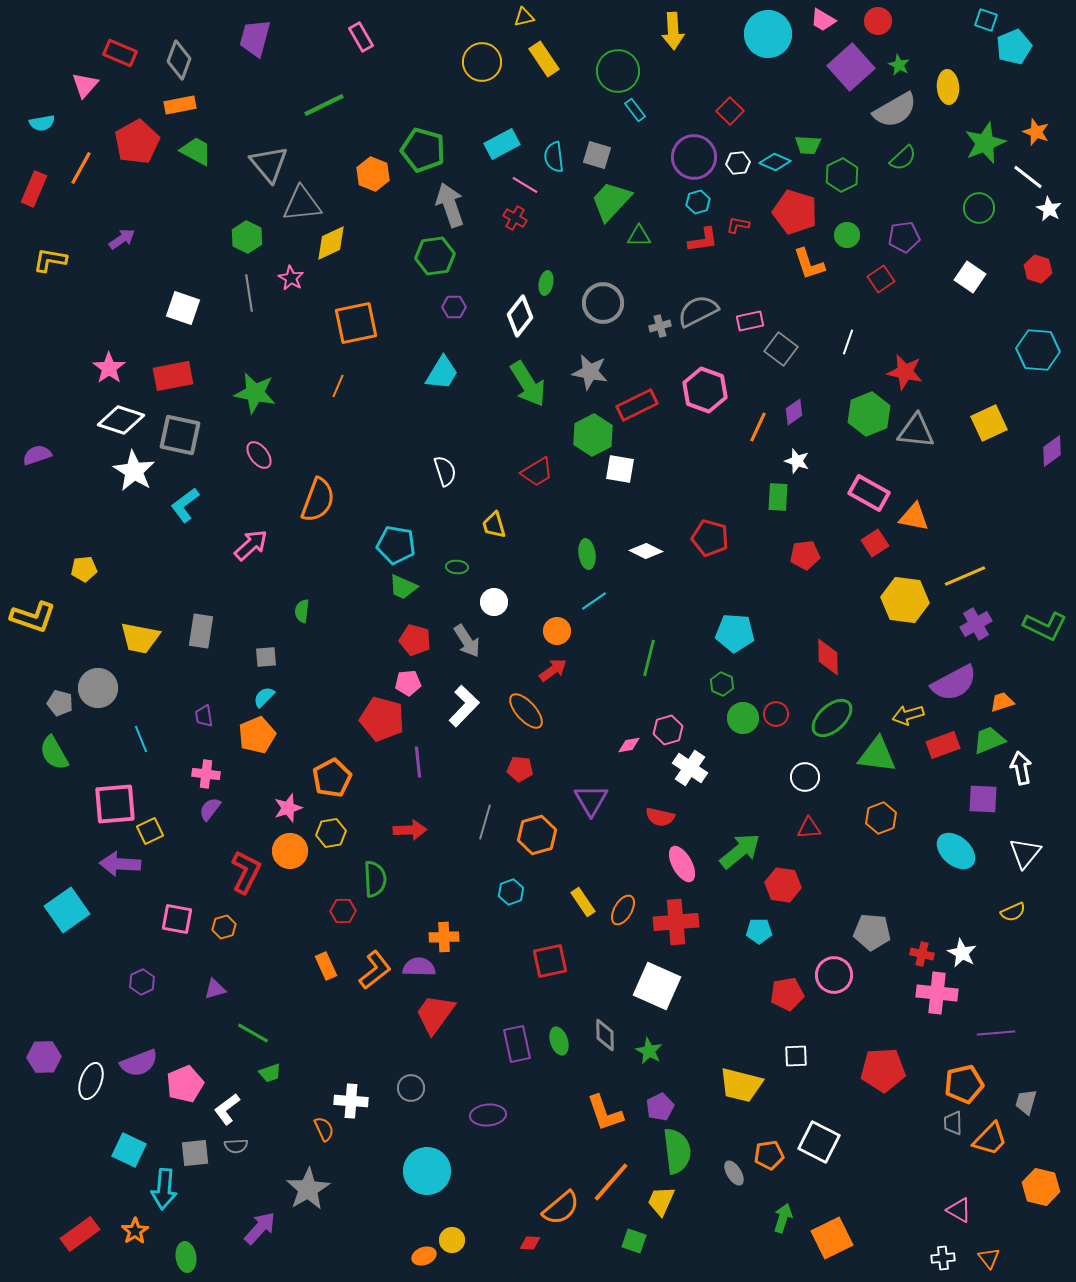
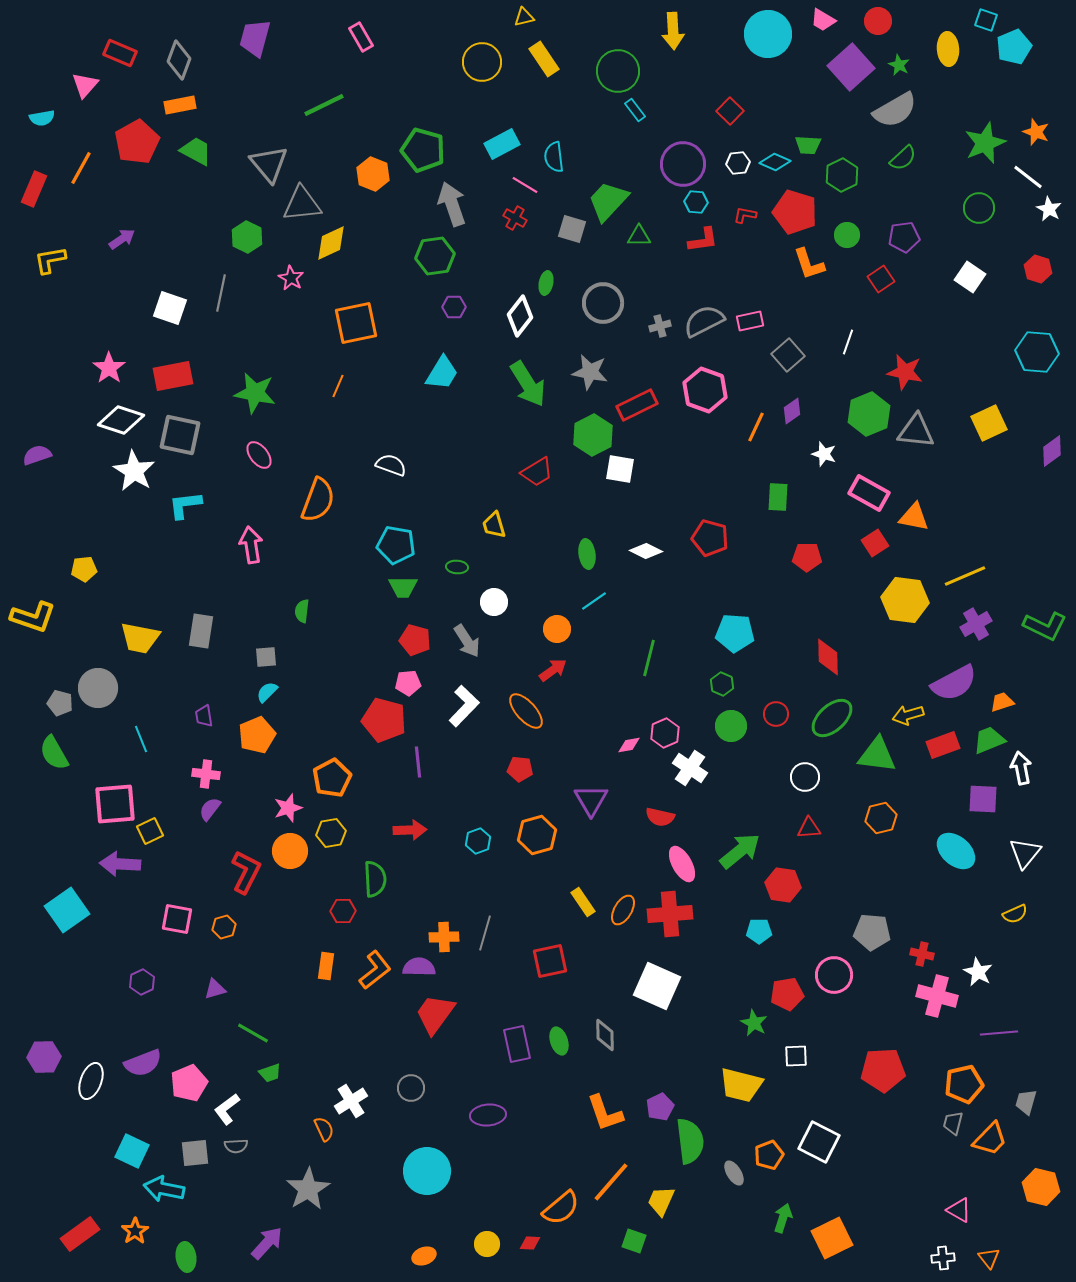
yellow ellipse at (948, 87): moved 38 px up
cyan semicircle at (42, 123): moved 5 px up
gray square at (597, 155): moved 25 px left, 74 px down
purple circle at (694, 157): moved 11 px left, 7 px down
green trapezoid at (611, 201): moved 3 px left
cyan hexagon at (698, 202): moved 2 px left; rotated 20 degrees clockwise
gray arrow at (450, 205): moved 2 px right, 1 px up
red L-shape at (738, 225): moved 7 px right, 10 px up
yellow L-shape at (50, 260): rotated 20 degrees counterclockwise
gray line at (249, 293): moved 28 px left; rotated 21 degrees clockwise
white square at (183, 308): moved 13 px left
gray semicircle at (698, 311): moved 6 px right, 10 px down
gray square at (781, 349): moved 7 px right, 6 px down; rotated 12 degrees clockwise
cyan hexagon at (1038, 350): moved 1 px left, 2 px down
purple diamond at (794, 412): moved 2 px left, 1 px up
orange line at (758, 427): moved 2 px left
white star at (797, 461): moved 27 px right, 7 px up
white semicircle at (445, 471): moved 54 px left, 6 px up; rotated 52 degrees counterclockwise
cyan L-shape at (185, 505): rotated 30 degrees clockwise
pink arrow at (251, 545): rotated 57 degrees counterclockwise
red pentagon at (805, 555): moved 2 px right, 2 px down; rotated 8 degrees clockwise
green trapezoid at (403, 587): rotated 24 degrees counterclockwise
orange circle at (557, 631): moved 2 px up
cyan semicircle at (264, 697): moved 3 px right, 5 px up
green circle at (743, 718): moved 12 px left, 8 px down
red pentagon at (382, 719): moved 2 px right, 1 px down
pink hexagon at (668, 730): moved 3 px left, 3 px down; rotated 8 degrees counterclockwise
orange hexagon at (881, 818): rotated 8 degrees clockwise
gray line at (485, 822): moved 111 px down
cyan hexagon at (511, 892): moved 33 px left, 51 px up
yellow semicircle at (1013, 912): moved 2 px right, 2 px down
red cross at (676, 922): moved 6 px left, 8 px up
white star at (962, 953): moved 16 px right, 19 px down
orange rectangle at (326, 966): rotated 32 degrees clockwise
pink cross at (937, 993): moved 3 px down; rotated 9 degrees clockwise
purple line at (996, 1033): moved 3 px right
green star at (649, 1051): moved 105 px right, 28 px up
purple semicircle at (139, 1063): moved 4 px right
pink pentagon at (185, 1084): moved 4 px right, 1 px up
white cross at (351, 1101): rotated 36 degrees counterclockwise
gray trapezoid at (953, 1123): rotated 15 degrees clockwise
cyan square at (129, 1150): moved 3 px right, 1 px down
green semicircle at (677, 1151): moved 13 px right, 10 px up
orange pentagon at (769, 1155): rotated 12 degrees counterclockwise
cyan arrow at (164, 1189): rotated 96 degrees clockwise
purple arrow at (260, 1228): moved 7 px right, 15 px down
yellow circle at (452, 1240): moved 35 px right, 4 px down
